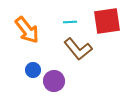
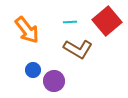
red square: rotated 32 degrees counterclockwise
brown L-shape: rotated 20 degrees counterclockwise
